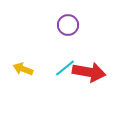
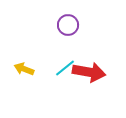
yellow arrow: moved 1 px right
